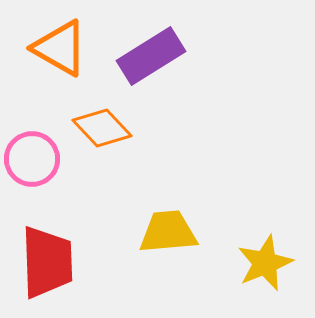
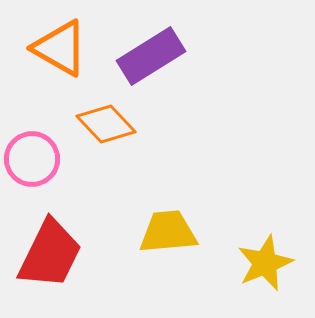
orange diamond: moved 4 px right, 4 px up
red trapezoid: moved 3 px right, 8 px up; rotated 28 degrees clockwise
